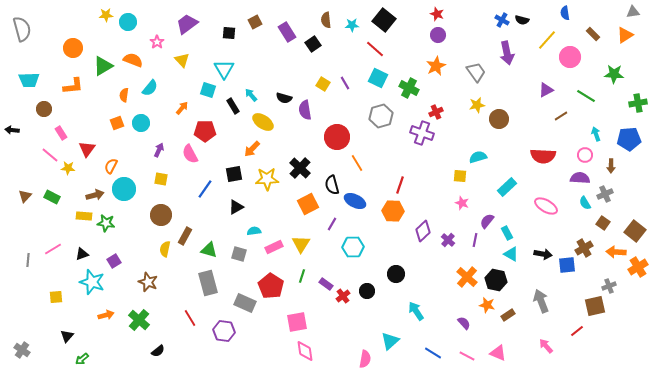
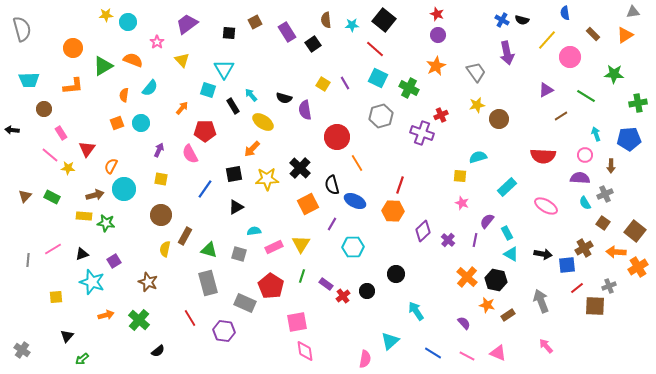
red cross at (436, 112): moved 5 px right, 3 px down
brown square at (595, 306): rotated 15 degrees clockwise
red line at (577, 331): moved 43 px up
